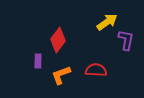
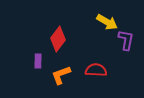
yellow arrow: rotated 65 degrees clockwise
red diamond: moved 1 px up
